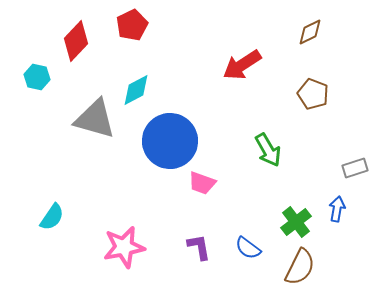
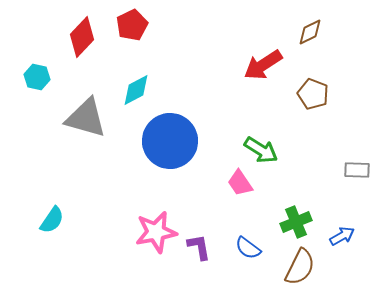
red diamond: moved 6 px right, 4 px up
red arrow: moved 21 px right
gray triangle: moved 9 px left, 1 px up
green arrow: moved 7 px left; rotated 28 degrees counterclockwise
gray rectangle: moved 2 px right, 2 px down; rotated 20 degrees clockwise
pink trapezoid: moved 38 px right; rotated 36 degrees clockwise
blue arrow: moved 5 px right, 27 px down; rotated 50 degrees clockwise
cyan semicircle: moved 3 px down
green cross: rotated 16 degrees clockwise
pink star: moved 32 px right, 15 px up
